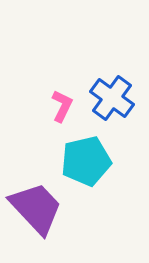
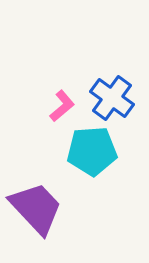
pink L-shape: rotated 24 degrees clockwise
cyan pentagon: moved 6 px right, 10 px up; rotated 9 degrees clockwise
